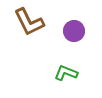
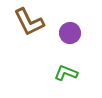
purple circle: moved 4 px left, 2 px down
